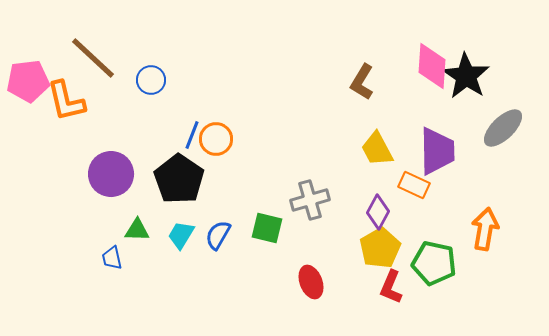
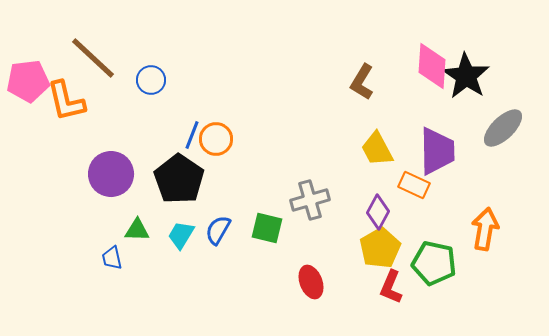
blue semicircle: moved 5 px up
